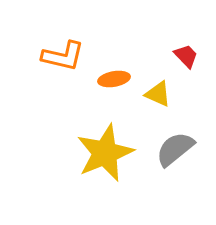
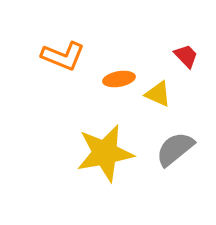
orange L-shape: rotated 9 degrees clockwise
orange ellipse: moved 5 px right
yellow star: rotated 12 degrees clockwise
